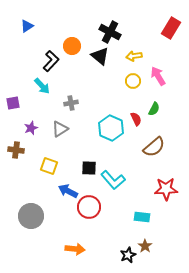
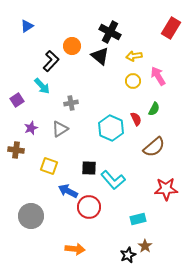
purple square: moved 4 px right, 3 px up; rotated 24 degrees counterclockwise
cyan rectangle: moved 4 px left, 2 px down; rotated 21 degrees counterclockwise
